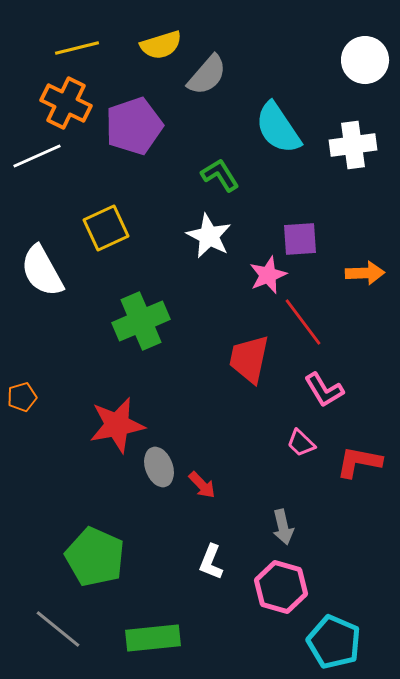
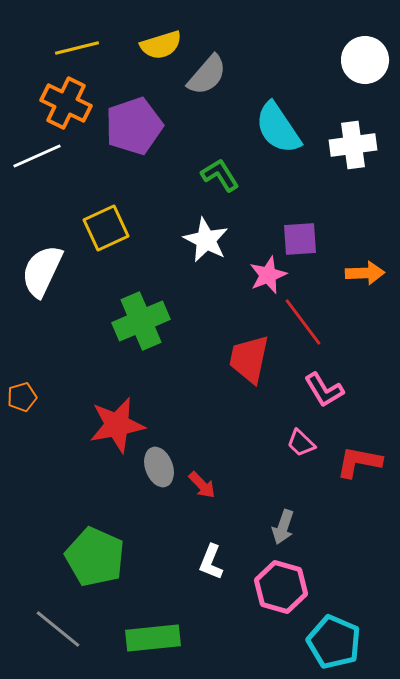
white star: moved 3 px left, 4 px down
white semicircle: rotated 54 degrees clockwise
gray arrow: rotated 32 degrees clockwise
